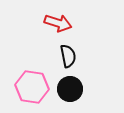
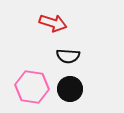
red arrow: moved 5 px left
black semicircle: rotated 105 degrees clockwise
